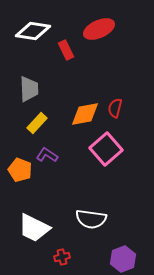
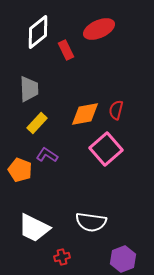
white diamond: moved 5 px right, 1 px down; rotated 48 degrees counterclockwise
red semicircle: moved 1 px right, 2 px down
white semicircle: moved 3 px down
